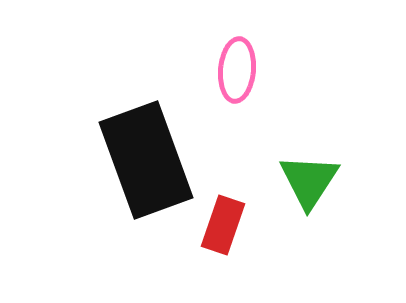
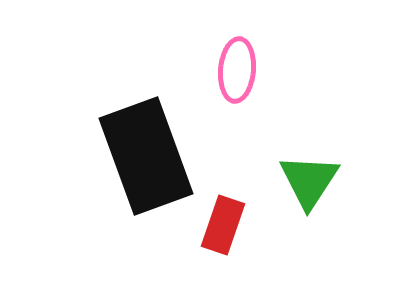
black rectangle: moved 4 px up
